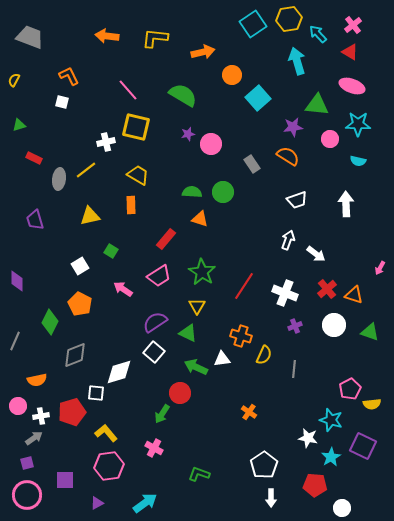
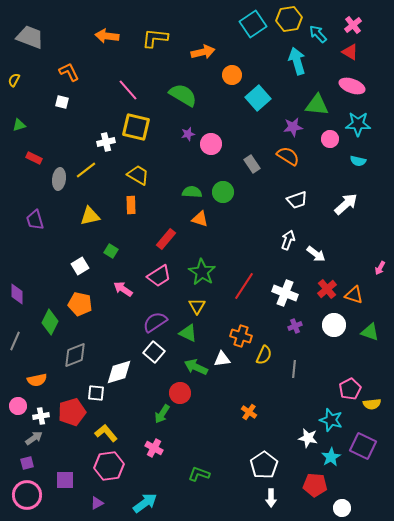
orange L-shape at (69, 76): moved 4 px up
white arrow at (346, 204): rotated 50 degrees clockwise
purple diamond at (17, 281): moved 13 px down
orange pentagon at (80, 304): rotated 15 degrees counterclockwise
